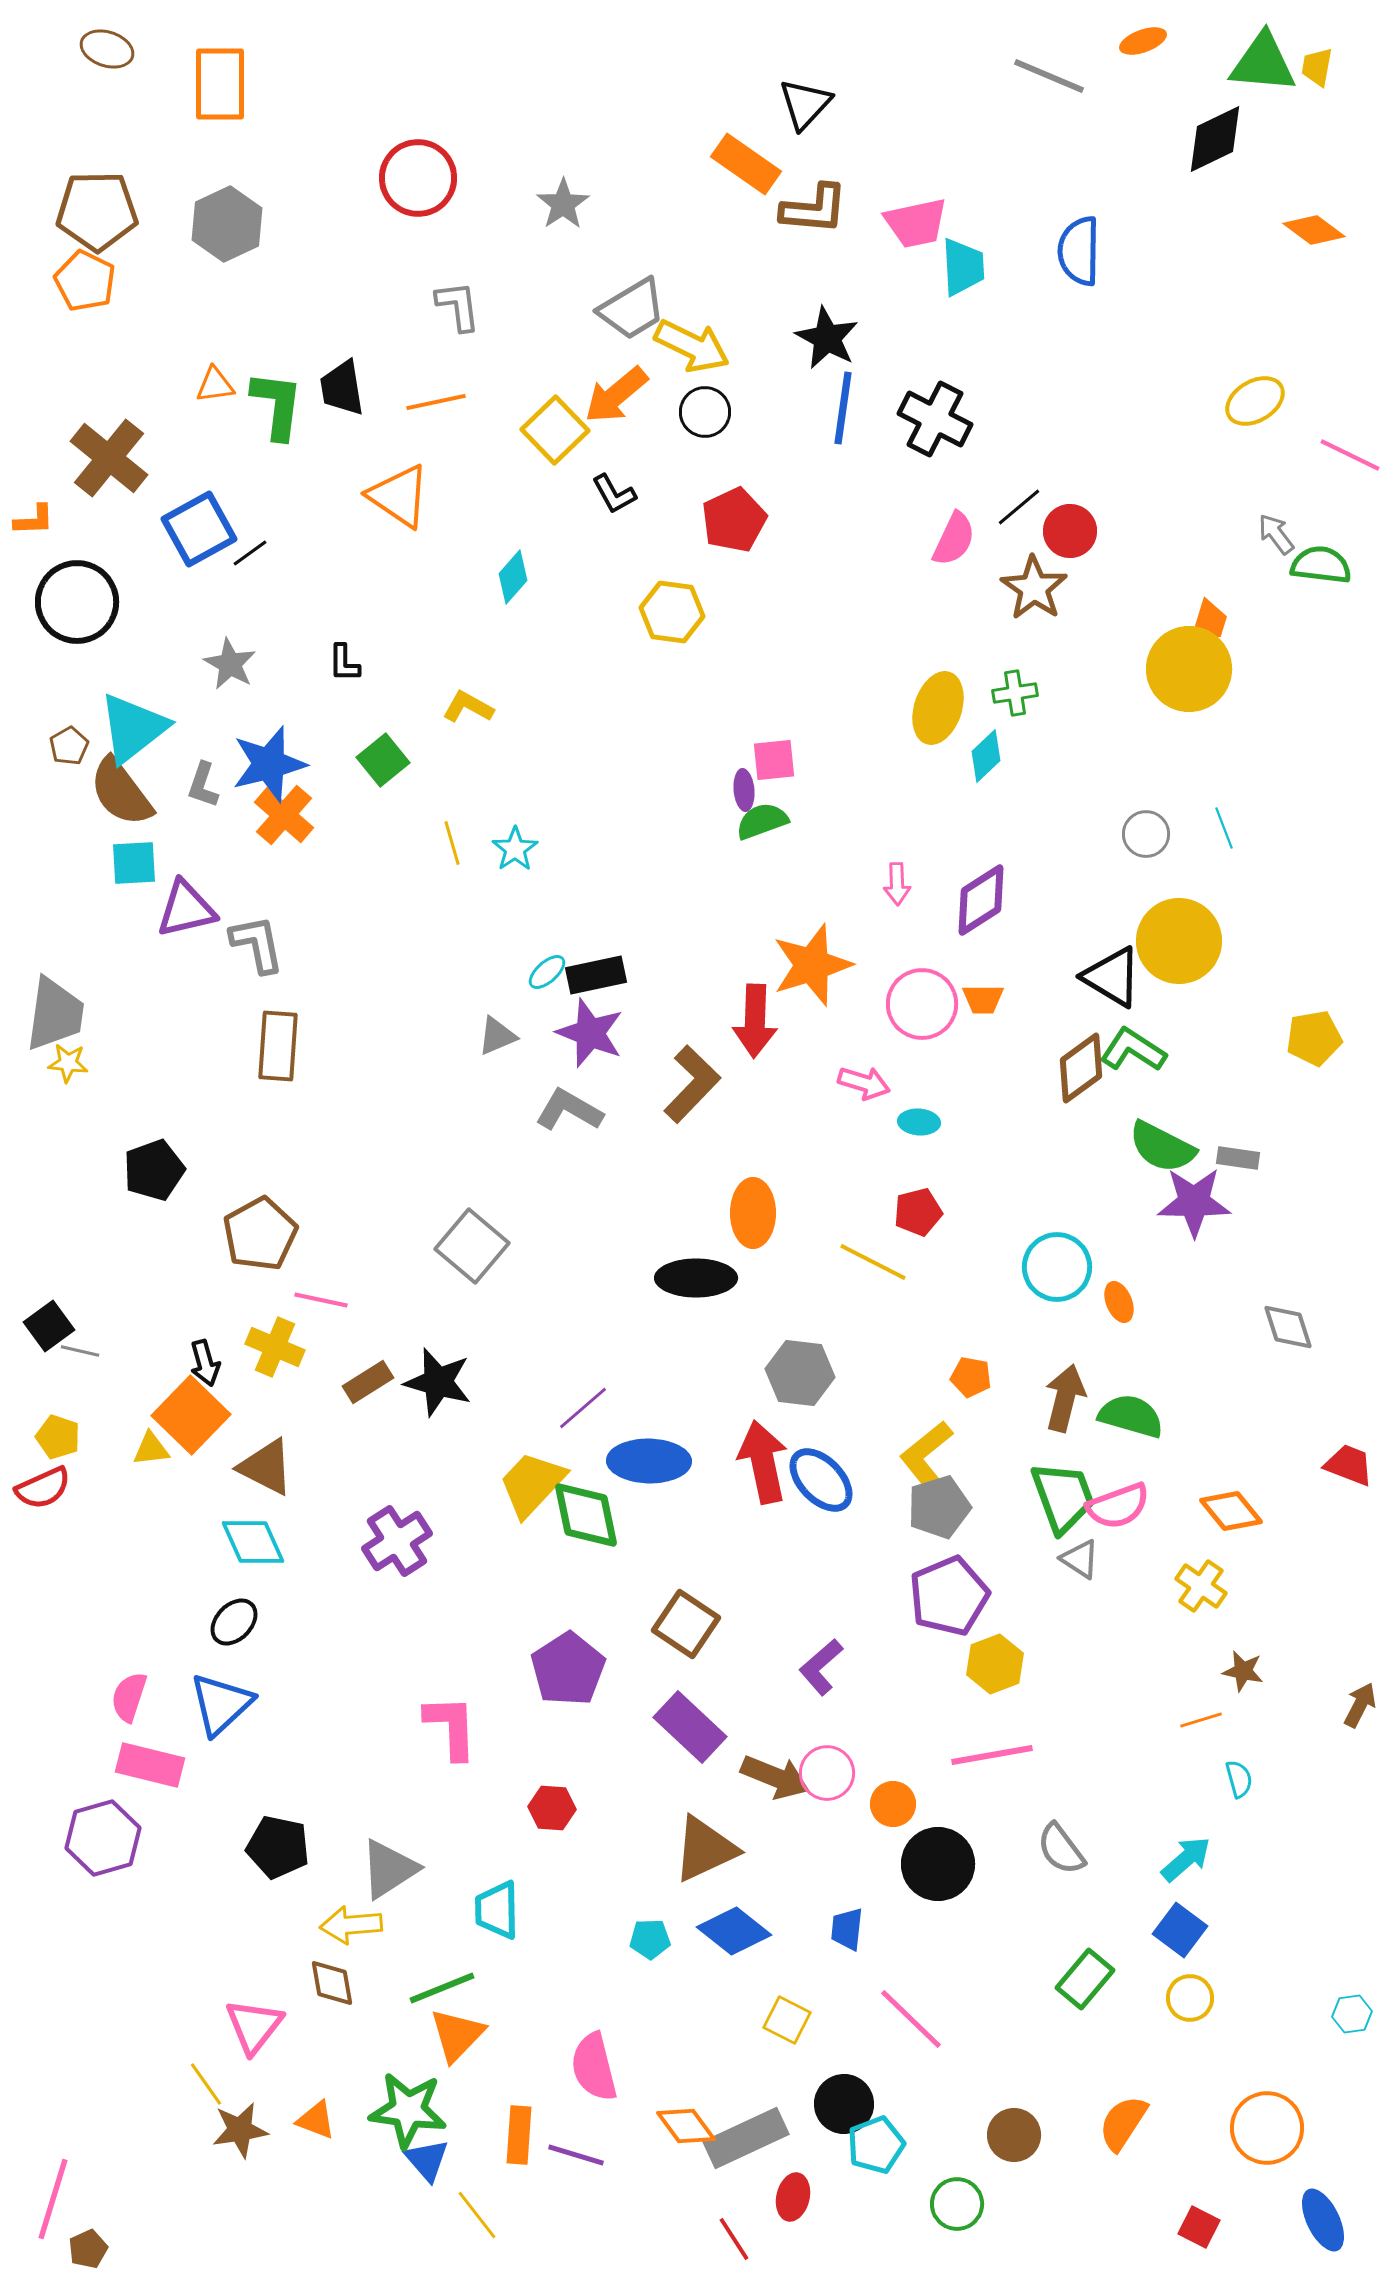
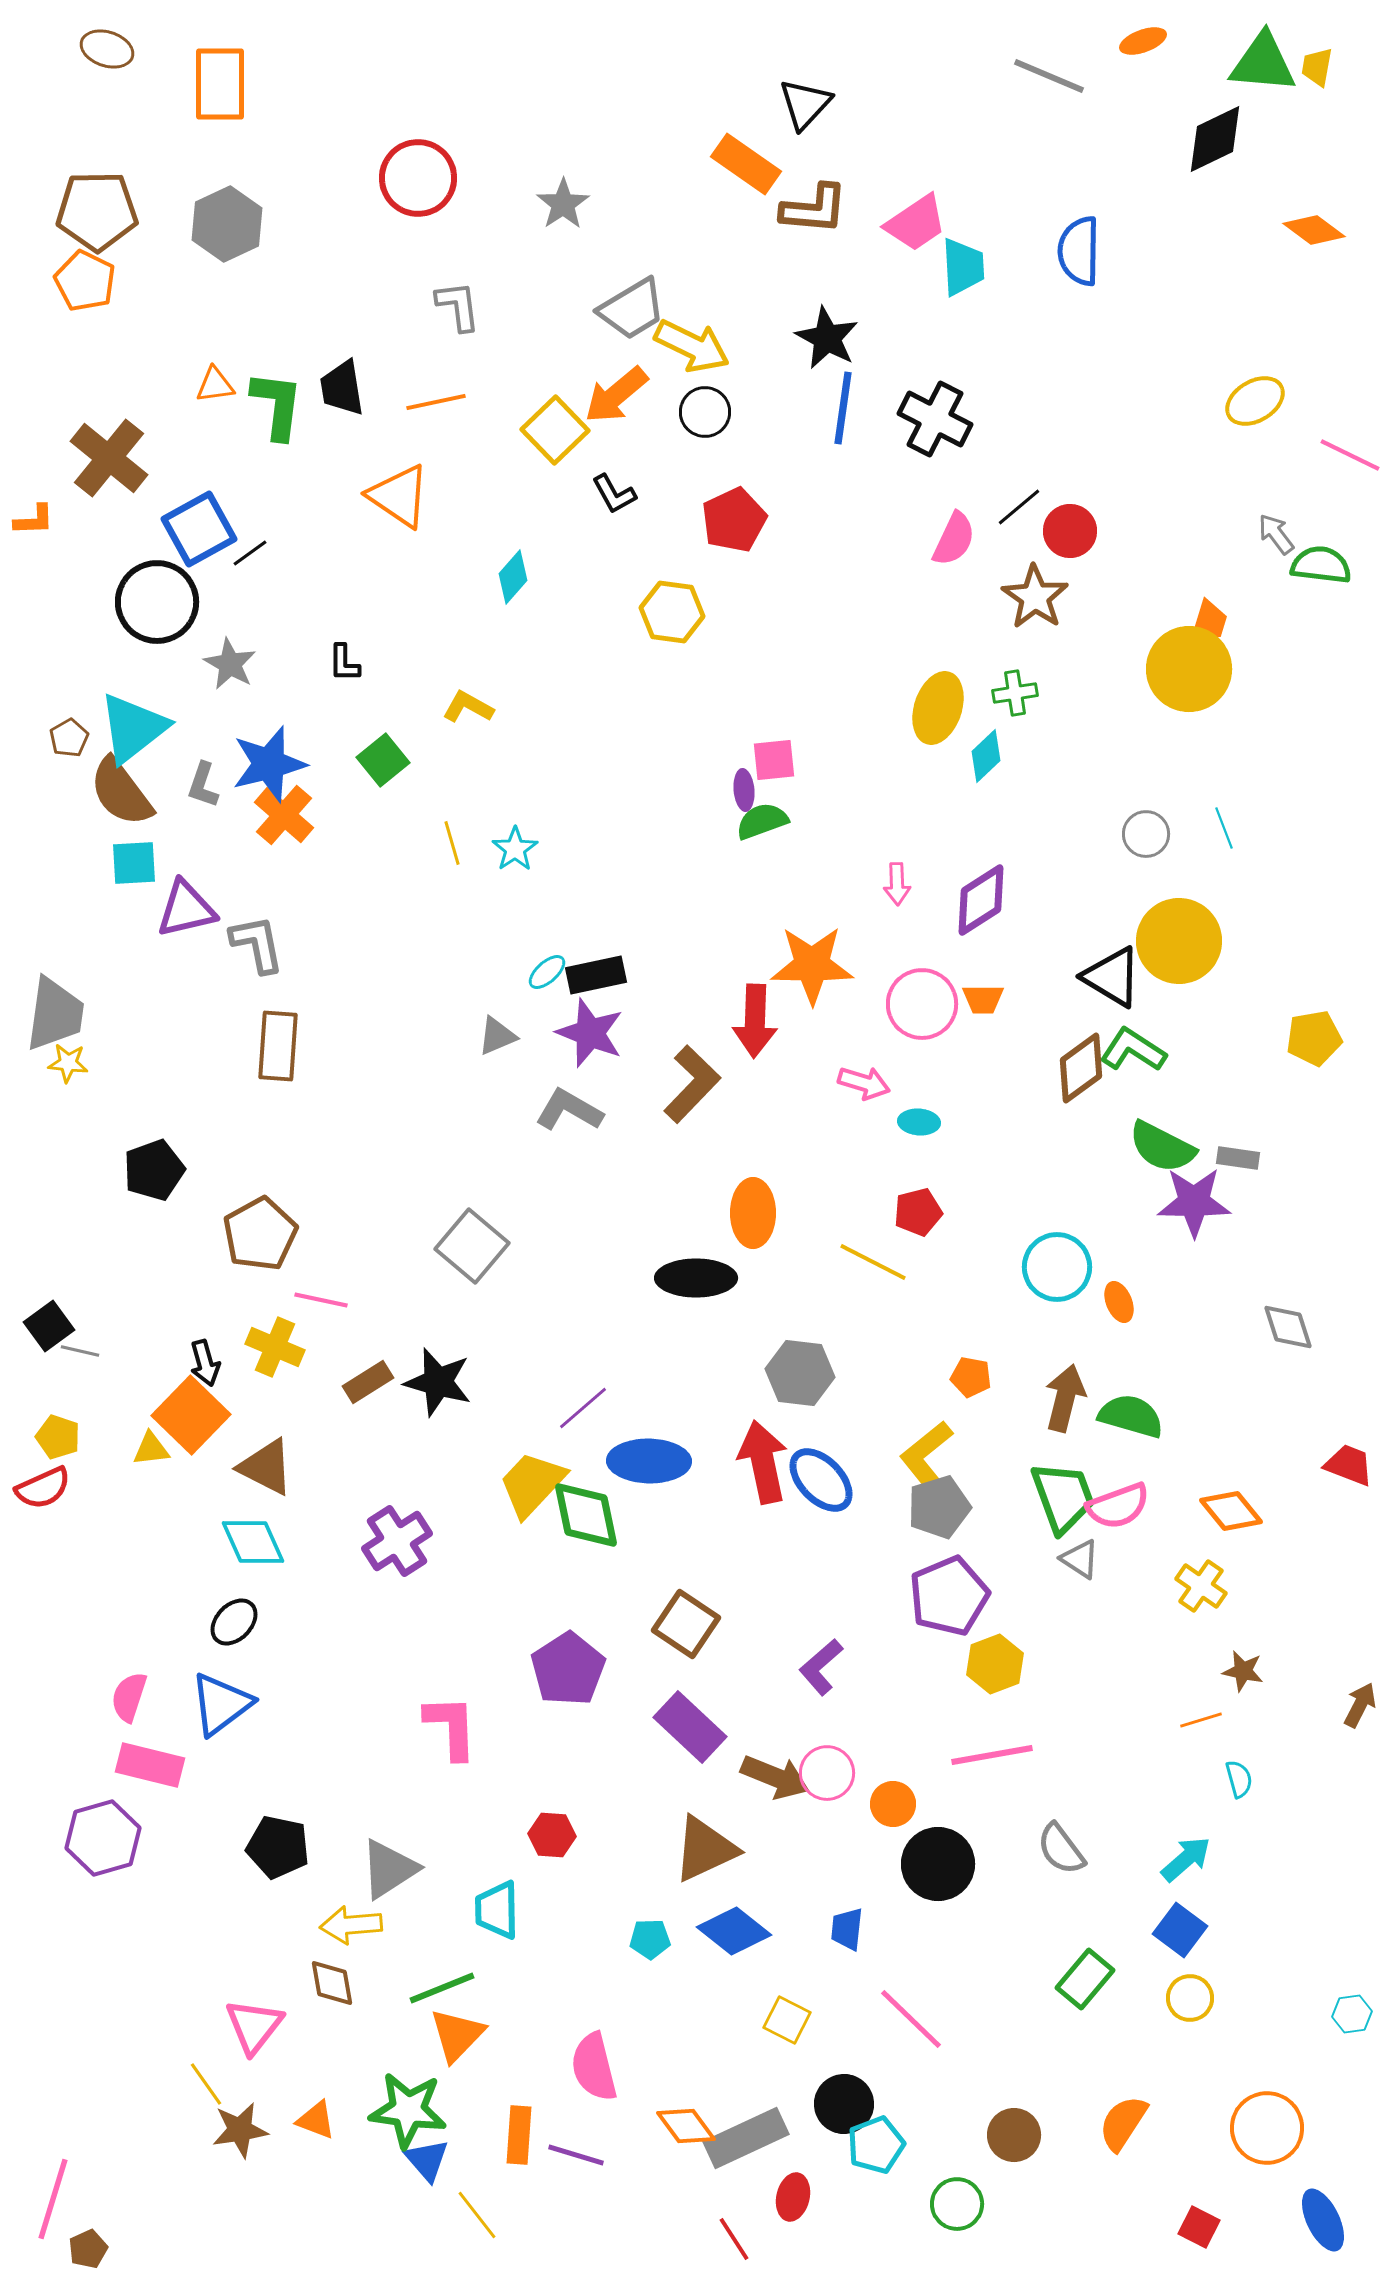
pink trapezoid at (916, 223): rotated 22 degrees counterclockwise
brown star at (1034, 588): moved 1 px right, 9 px down
black circle at (77, 602): moved 80 px right
brown pentagon at (69, 746): moved 8 px up
orange star at (812, 965): rotated 18 degrees clockwise
blue triangle at (221, 1704): rotated 6 degrees clockwise
red hexagon at (552, 1808): moved 27 px down
